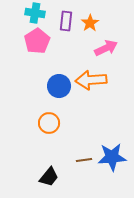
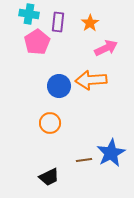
cyan cross: moved 6 px left, 1 px down
purple rectangle: moved 8 px left, 1 px down
pink pentagon: moved 1 px down
orange circle: moved 1 px right
blue star: moved 1 px left, 4 px up; rotated 24 degrees counterclockwise
black trapezoid: rotated 25 degrees clockwise
